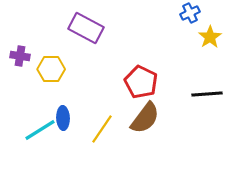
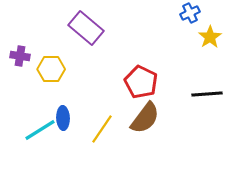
purple rectangle: rotated 12 degrees clockwise
